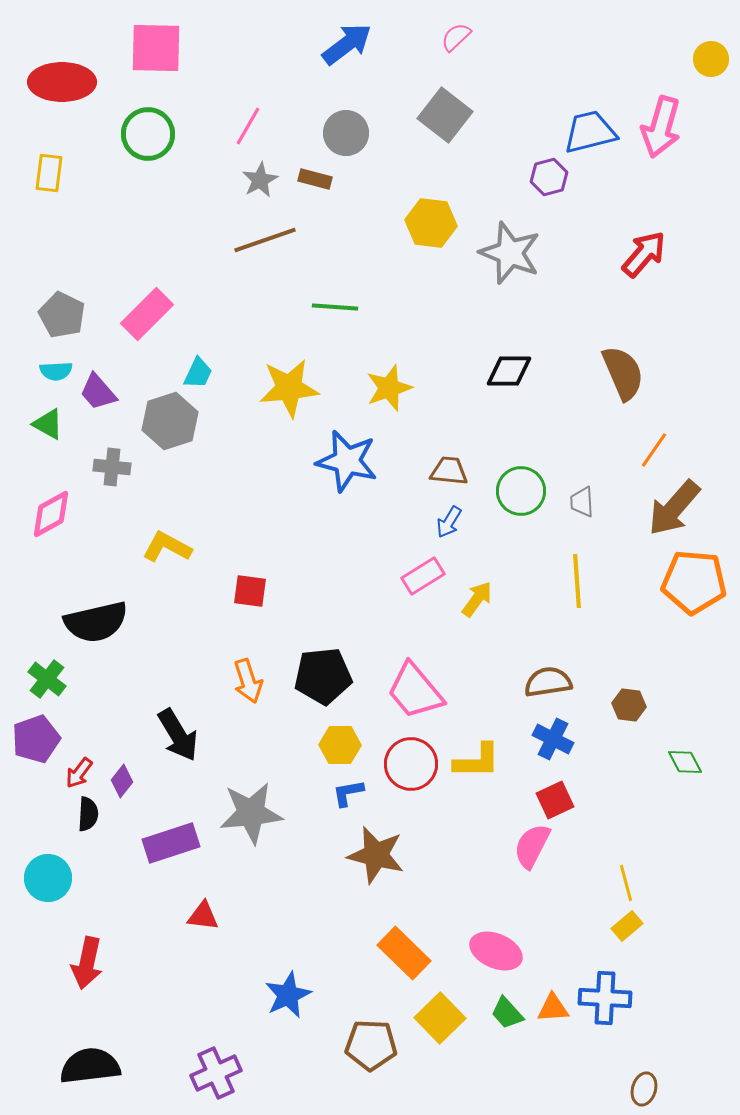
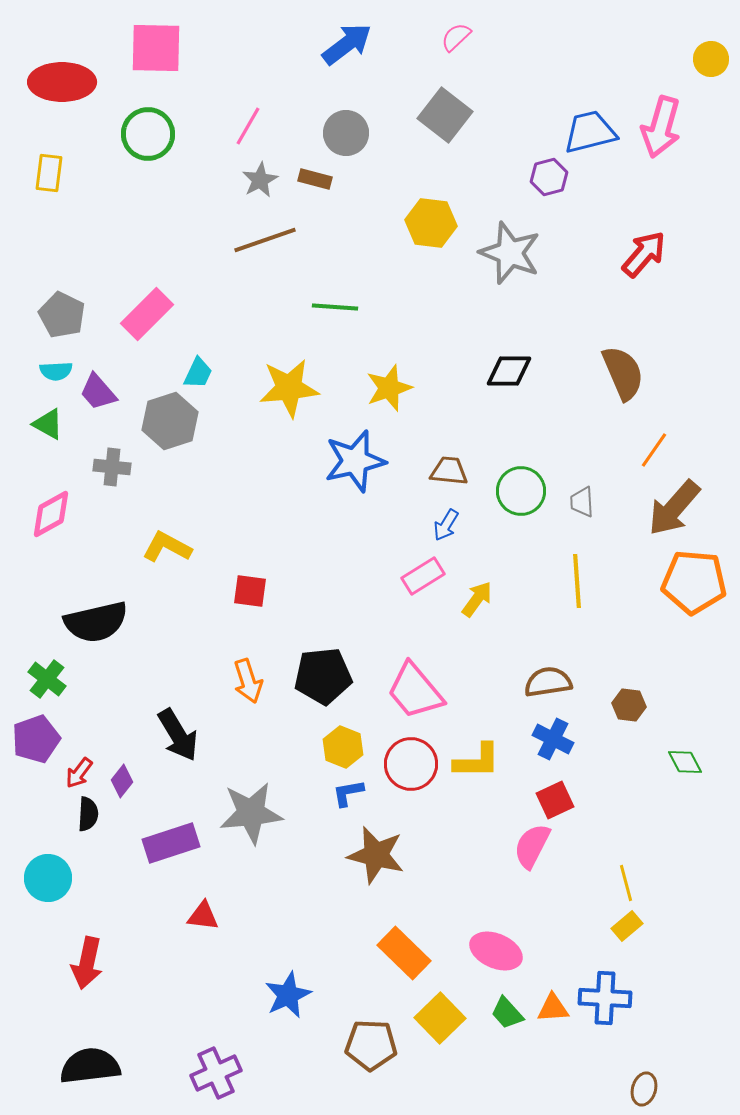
blue star at (347, 461): moved 8 px right; rotated 28 degrees counterclockwise
blue arrow at (449, 522): moved 3 px left, 3 px down
yellow hexagon at (340, 745): moved 3 px right, 2 px down; rotated 21 degrees clockwise
